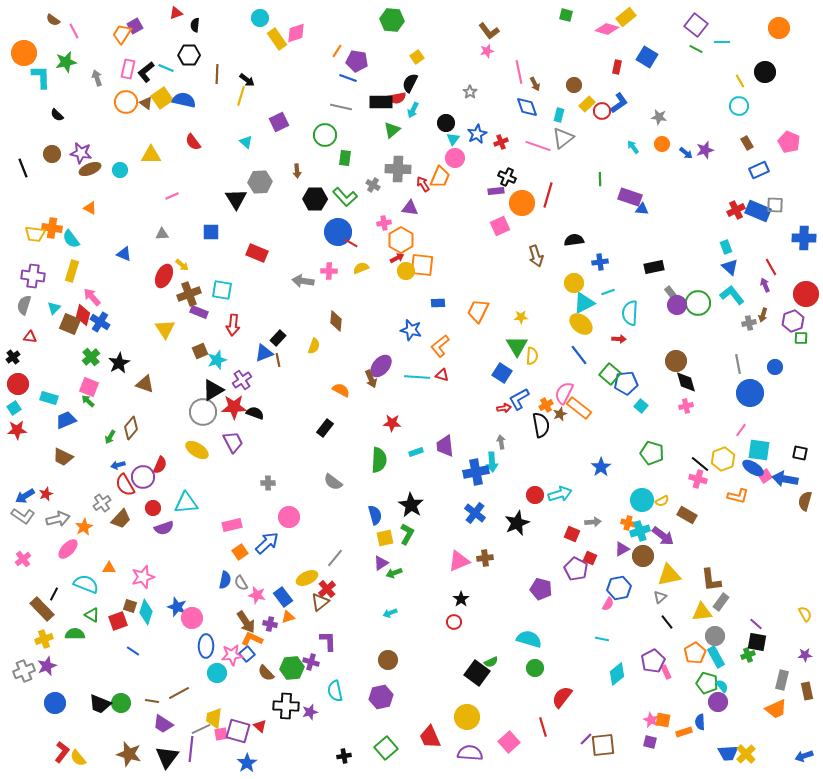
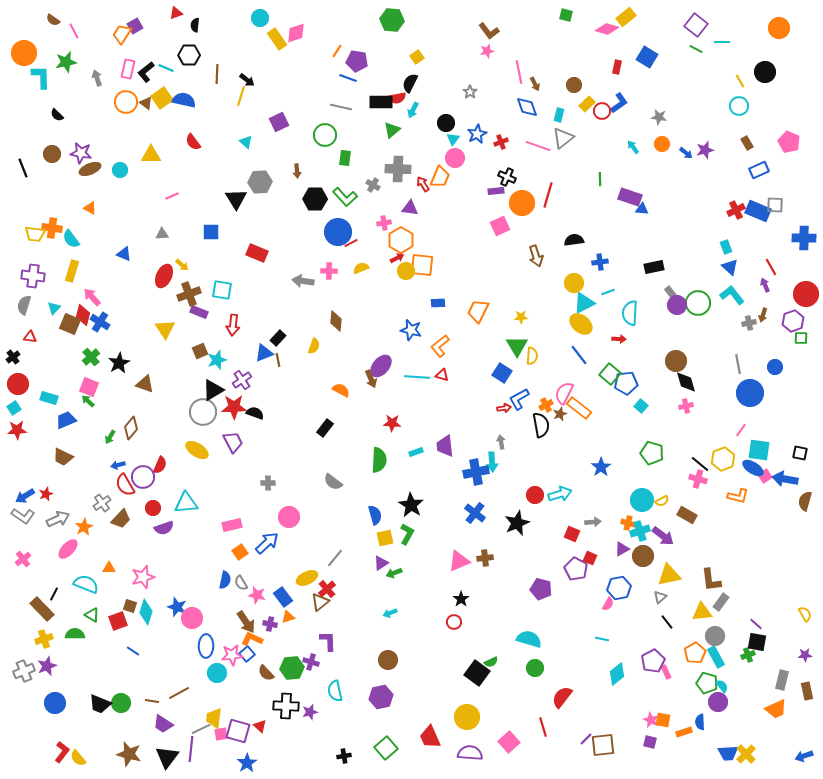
red line at (351, 243): rotated 56 degrees counterclockwise
gray arrow at (58, 519): rotated 10 degrees counterclockwise
